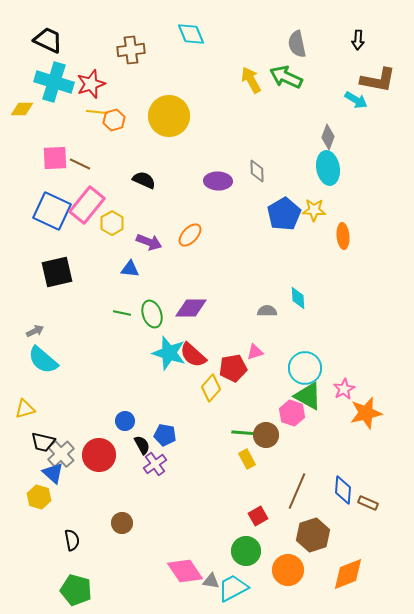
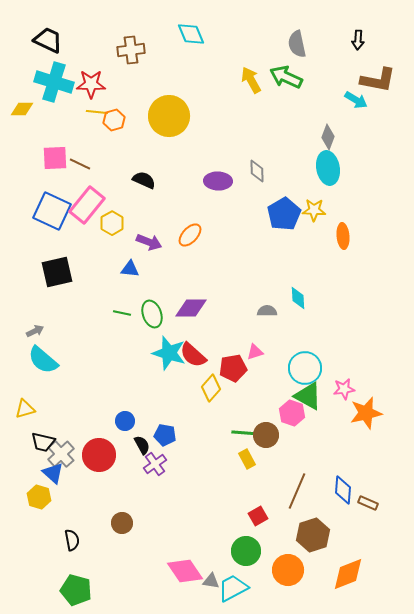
red star at (91, 84): rotated 20 degrees clockwise
pink star at (344, 389): rotated 20 degrees clockwise
